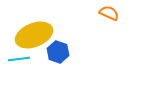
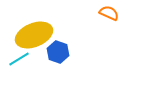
cyan line: rotated 25 degrees counterclockwise
